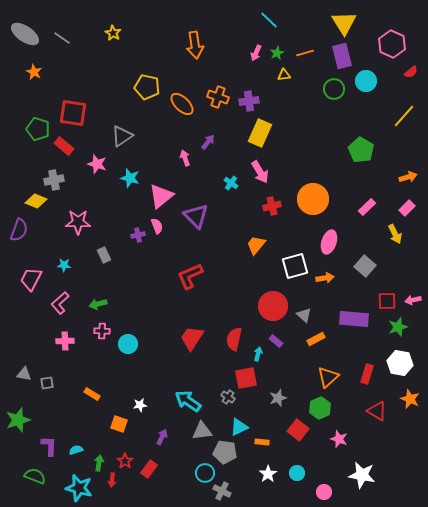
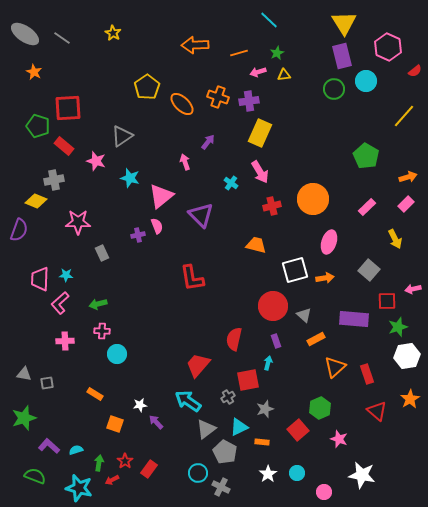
pink hexagon at (392, 44): moved 4 px left, 3 px down
orange arrow at (195, 45): rotated 96 degrees clockwise
pink arrow at (256, 53): moved 2 px right, 19 px down; rotated 49 degrees clockwise
orange line at (305, 53): moved 66 px left
red semicircle at (411, 72): moved 4 px right, 1 px up
yellow pentagon at (147, 87): rotated 25 degrees clockwise
red square at (73, 113): moved 5 px left, 5 px up; rotated 12 degrees counterclockwise
green pentagon at (38, 129): moved 3 px up
green pentagon at (361, 150): moved 5 px right, 6 px down
pink arrow at (185, 158): moved 4 px down
pink star at (97, 164): moved 1 px left, 3 px up
pink rectangle at (407, 208): moved 1 px left, 4 px up
purple triangle at (196, 216): moved 5 px right, 1 px up
yellow arrow at (395, 234): moved 5 px down
orange trapezoid at (256, 245): rotated 65 degrees clockwise
gray rectangle at (104, 255): moved 2 px left, 2 px up
cyan star at (64, 265): moved 2 px right, 10 px down
white square at (295, 266): moved 4 px down
gray square at (365, 266): moved 4 px right, 4 px down
red L-shape at (190, 276): moved 2 px right, 2 px down; rotated 76 degrees counterclockwise
pink trapezoid at (31, 279): moved 9 px right; rotated 25 degrees counterclockwise
pink arrow at (413, 300): moved 11 px up
red trapezoid at (192, 338): moved 6 px right, 27 px down; rotated 8 degrees clockwise
purple rectangle at (276, 341): rotated 32 degrees clockwise
cyan circle at (128, 344): moved 11 px left, 10 px down
cyan arrow at (258, 354): moved 10 px right, 9 px down
white hexagon at (400, 363): moved 7 px right, 7 px up; rotated 20 degrees counterclockwise
red rectangle at (367, 374): rotated 36 degrees counterclockwise
orange triangle at (328, 377): moved 7 px right, 10 px up
red square at (246, 378): moved 2 px right, 2 px down
orange rectangle at (92, 394): moved 3 px right
gray cross at (228, 397): rotated 24 degrees clockwise
gray star at (278, 398): moved 13 px left, 11 px down
orange star at (410, 399): rotated 18 degrees clockwise
red triangle at (377, 411): rotated 10 degrees clockwise
green star at (18, 420): moved 6 px right, 2 px up
orange square at (119, 424): moved 4 px left
red square at (298, 430): rotated 10 degrees clockwise
gray triangle at (202, 431): moved 4 px right, 2 px up; rotated 30 degrees counterclockwise
purple arrow at (162, 437): moved 6 px left, 15 px up; rotated 70 degrees counterclockwise
purple L-shape at (49, 446): rotated 50 degrees counterclockwise
gray pentagon at (225, 452): rotated 20 degrees clockwise
cyan circle at (205, 473): moved 7 px left
red arrow at (112, 480): rotated 56 degrees clockwise
gray cross at (222, 491): moved 1 px left, 4 px up
